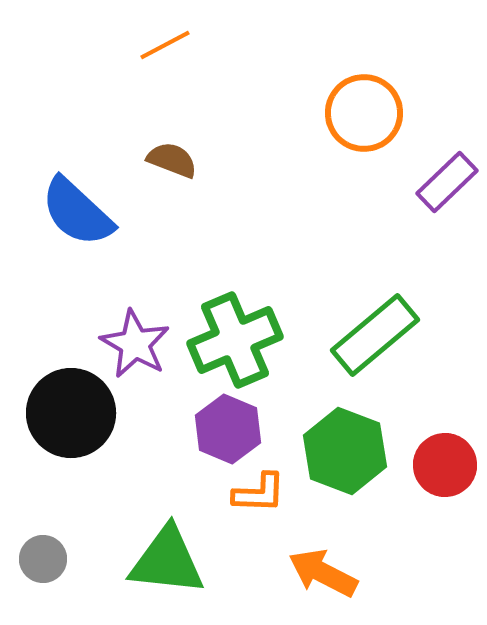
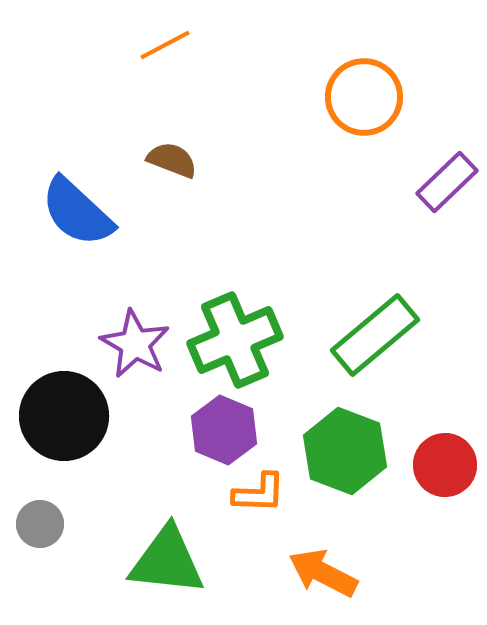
orange circle: moved 16 px up
black circle: moved 7 px left, 3 px down
purple hexagon: moved 4 px left, 1 px down
gray circle: moved 3 px left, 35 px up
